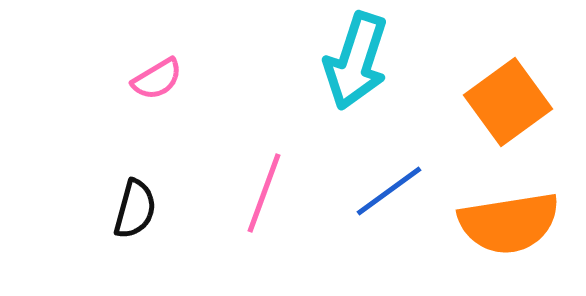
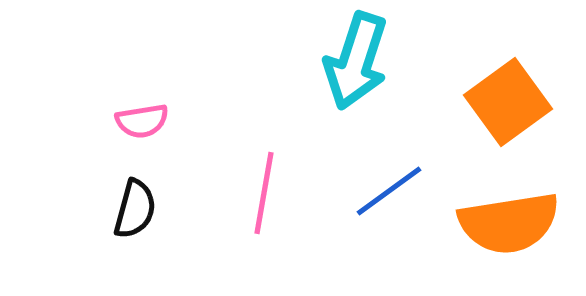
pink semicircle: moved 15 px left, 42 px down; rotated 22 degrees clockwise
pink line: rotated 10 degrees counterclockwise
